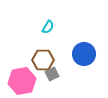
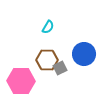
brown hexagon: moved 4 px right
gray square: moved 8 px right, 6 px up
pink hexagon: moved 1 px left; rotated 12 degrees clockwise
